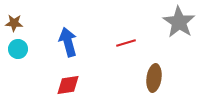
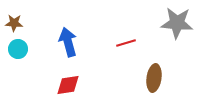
gray star: moved 2 px left, 1 px down; rotated 28 degrees counterclockwise
